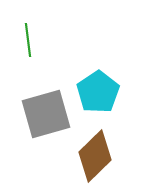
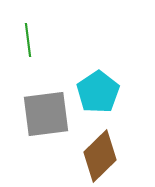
gray square: rotated 9 degrees clockwise
brown diamond: moved 5 px right
